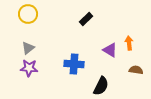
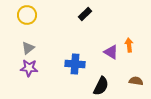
yellow circle: moved 1 px left, 1 px down
black rectangle: moved 1 px left, 5 px up
orange arrow: moved 2 px down
purple triangle: moved 1 px right, 2 px down
blue cross: moved 1 px right
brown semicircle: moved 11 px down
